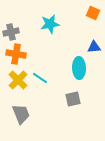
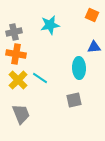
orange square: moved 1 px left, 2 px down
cyan star: moved 1 px down
gray cross: moved 3 px right
gray square: moved 1 px right, 1 px down
